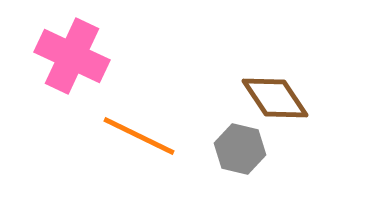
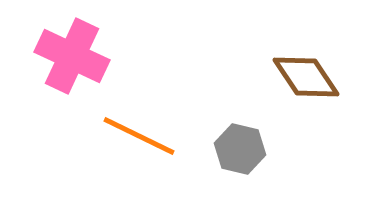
brown diamond: moved 31 px right, 21 px up
